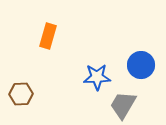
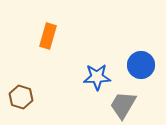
brown hexagon: moved 3 px down; rotated 20 degrees clockwise
